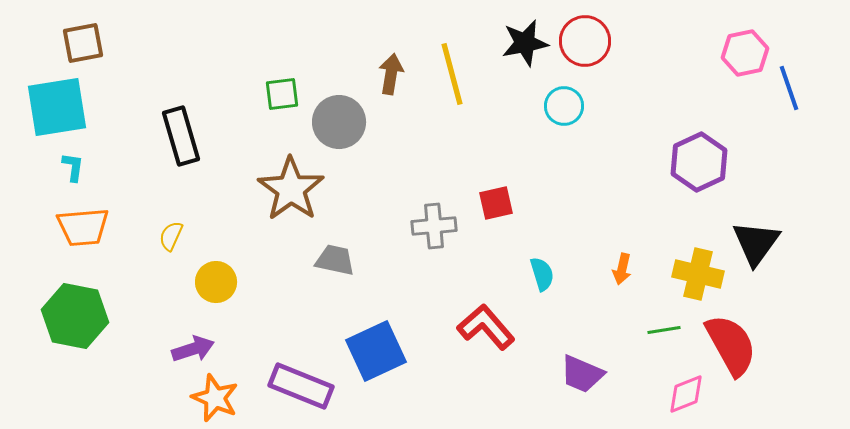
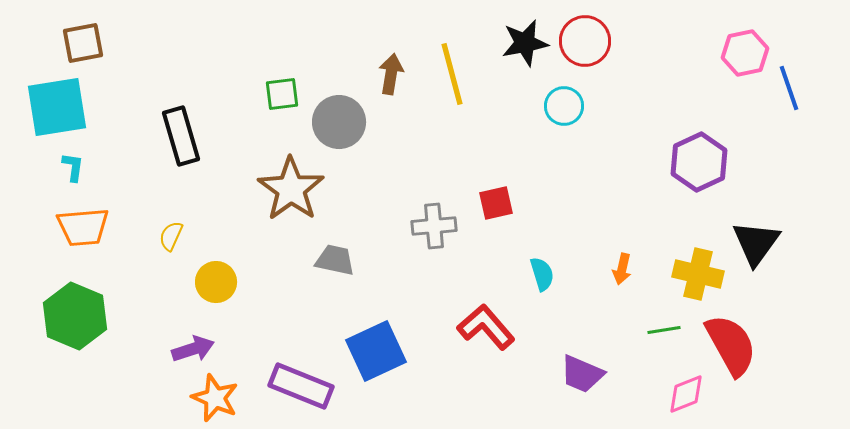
green hexagon: rotated 12 degrees clockwise
